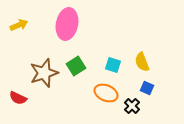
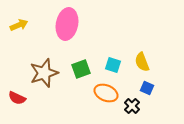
green square: moved 5 px right, 3 px down; rotated 12 degrees clockwise
red semicircle: moved 1 px left
